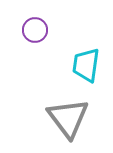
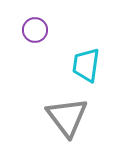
gray triangle: moved 1 px left, 1 px up
